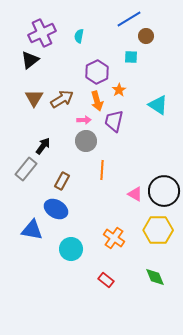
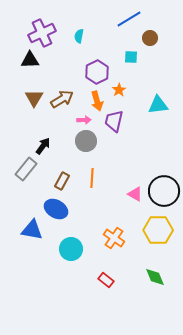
brown circle: moved 4 px right, 2 px down
black triangle: rotated 36 degrees clockwise
cyan triangle: rotated 40 degrees counterclockwise
orange line: moved 10 px left, 8 px down
